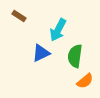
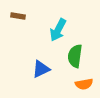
brown rectangle: moved 1 px left; rotated 24 degrees counterclockwise
blue triangle: moved 16 px down
orange semicircle: moved 1 px left, 3 px down; rotated 30 degrees clockwise
